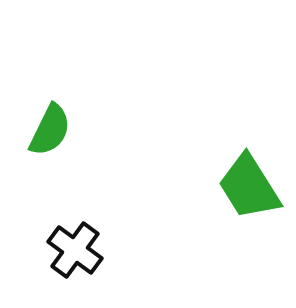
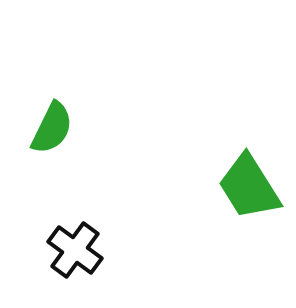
green semicircle: moved 2 px right, 2 px up
